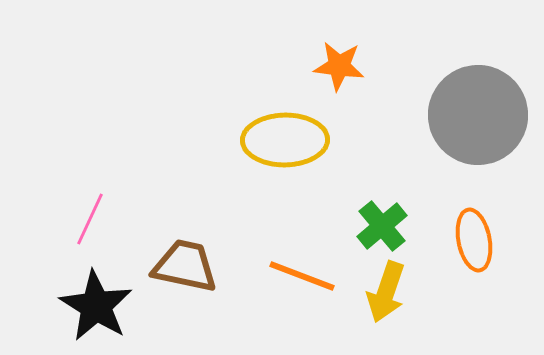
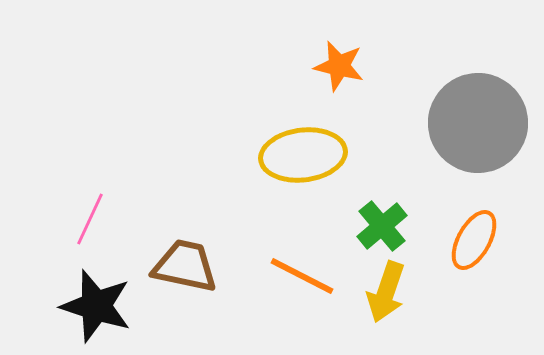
orange star: rotated 6 degrees clockwise
gray circle: moved 8 px down
yellow ellipse: moved 18 px right, 15 px down; rotated 6 degrees counterclockwise
orange ellipse: rotated 40 degrees clockwise
orange line: rotated 6 degrees clockwise
black star: rotated 14 degrees counterclockwise
